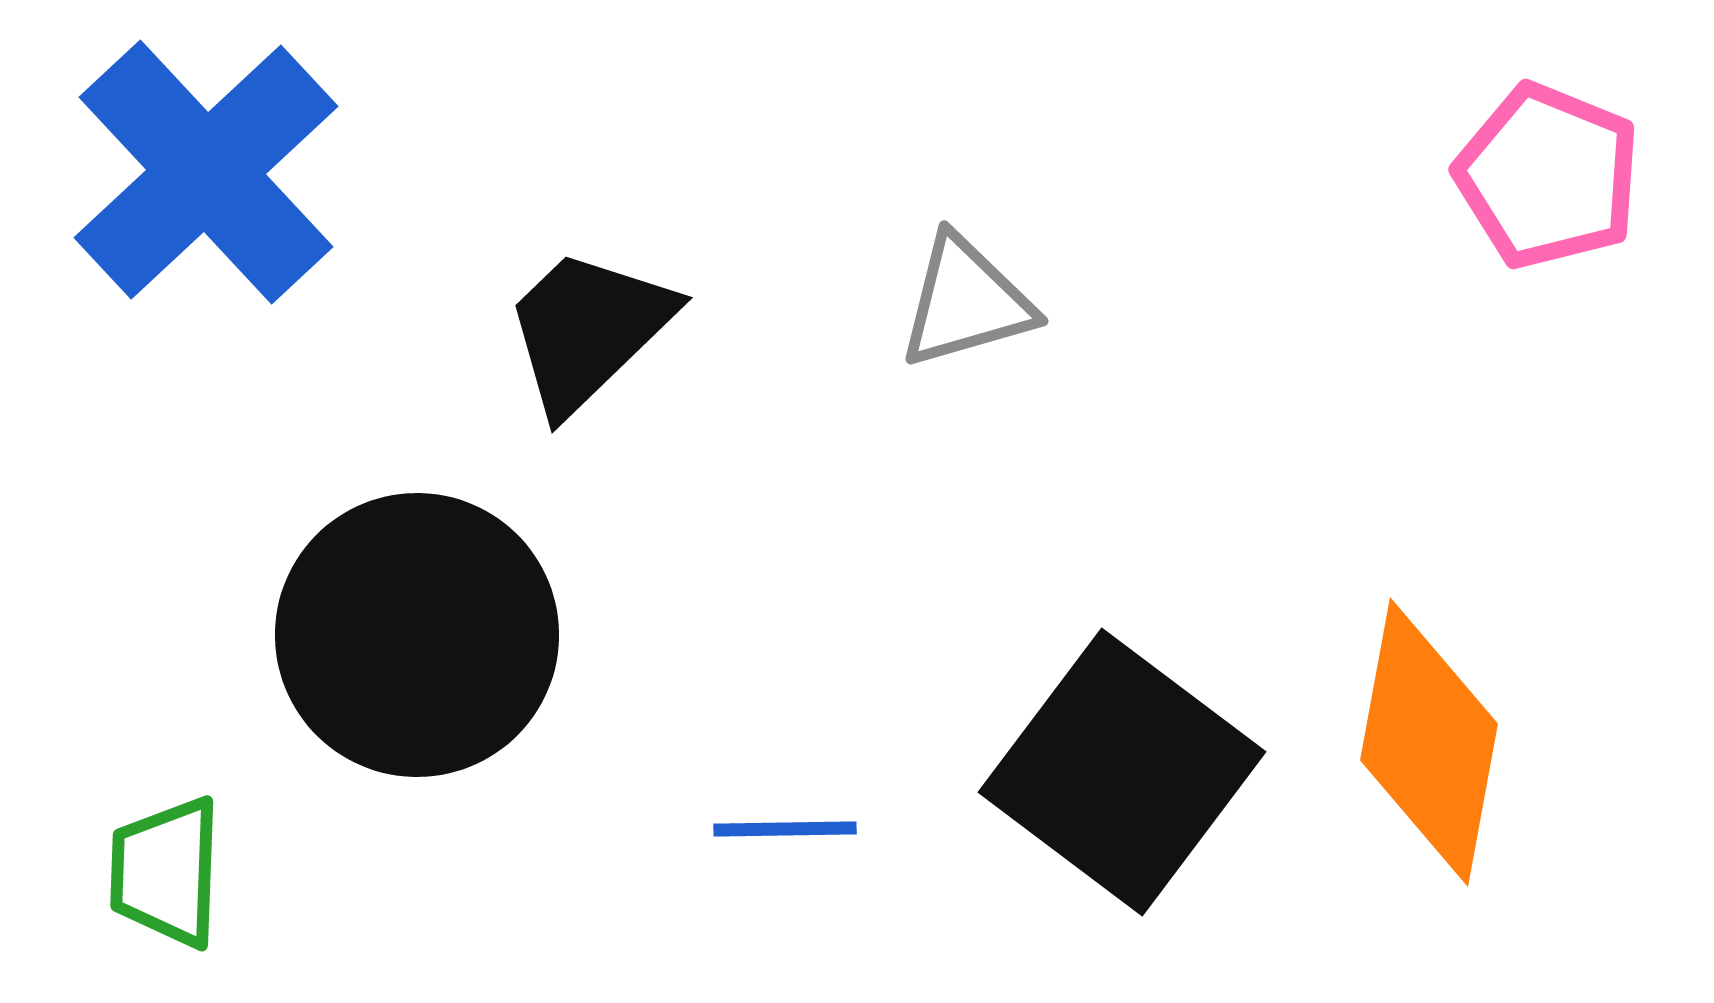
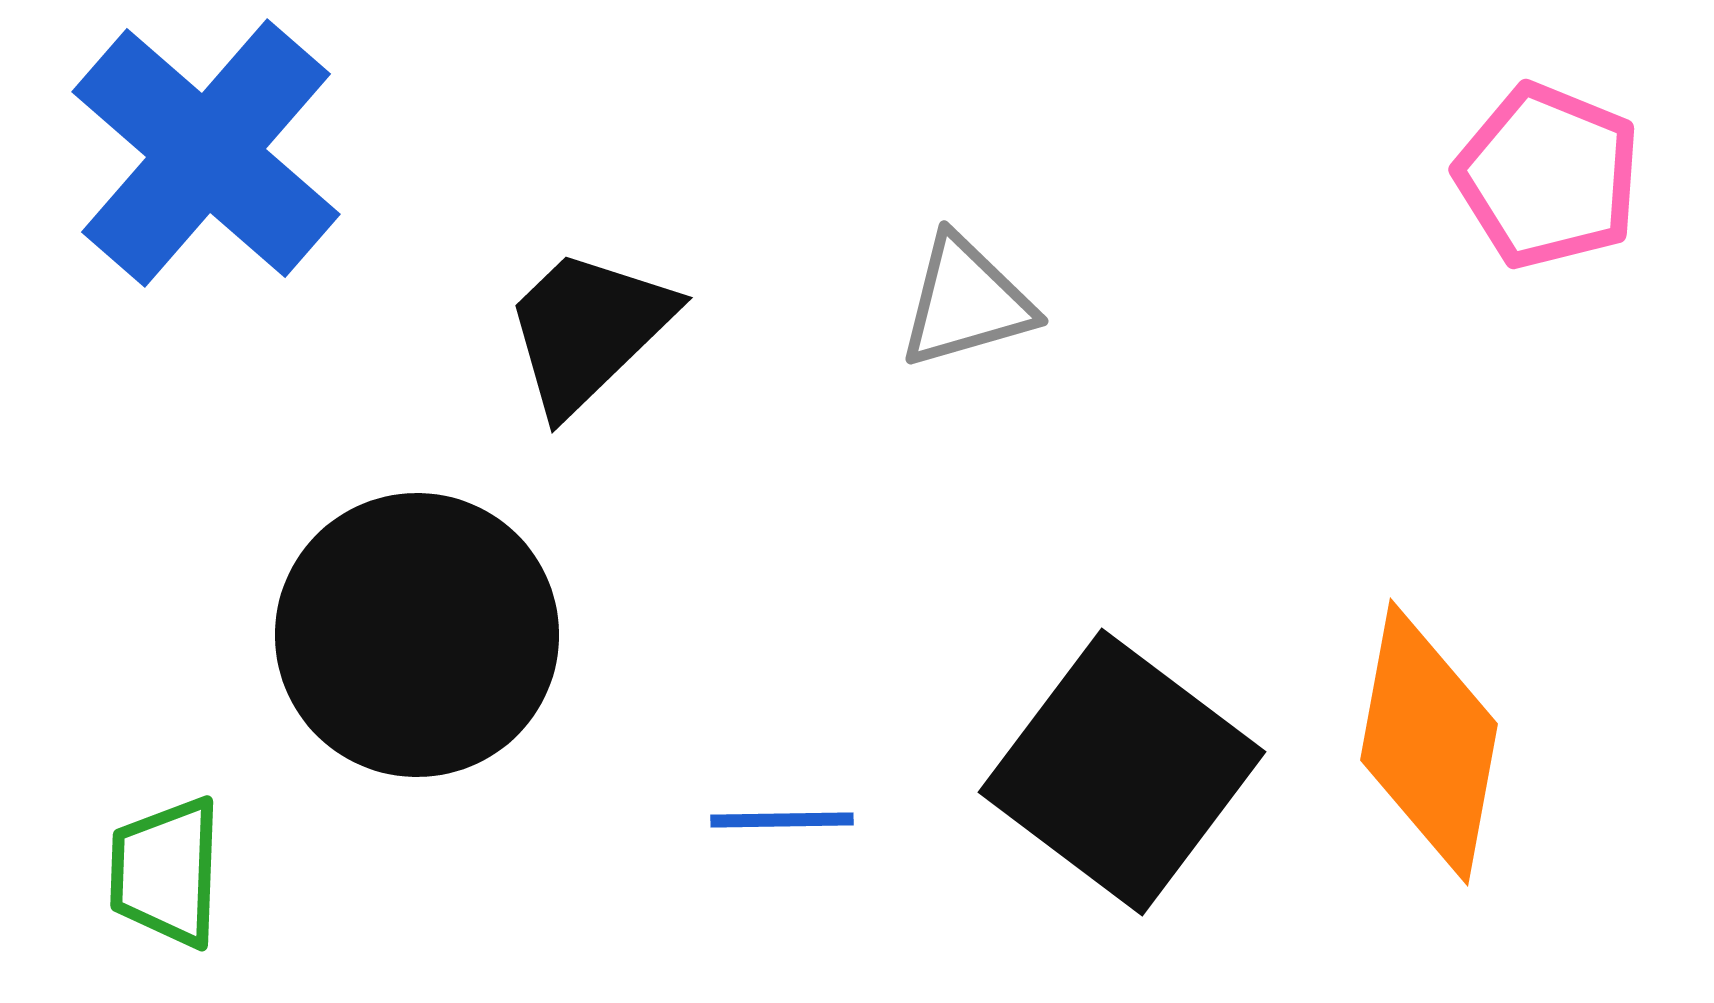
blue cross: moved 19 px up; rotated 6 degrees counterclockwise
blue line: moved 3 px left, 9 px up
